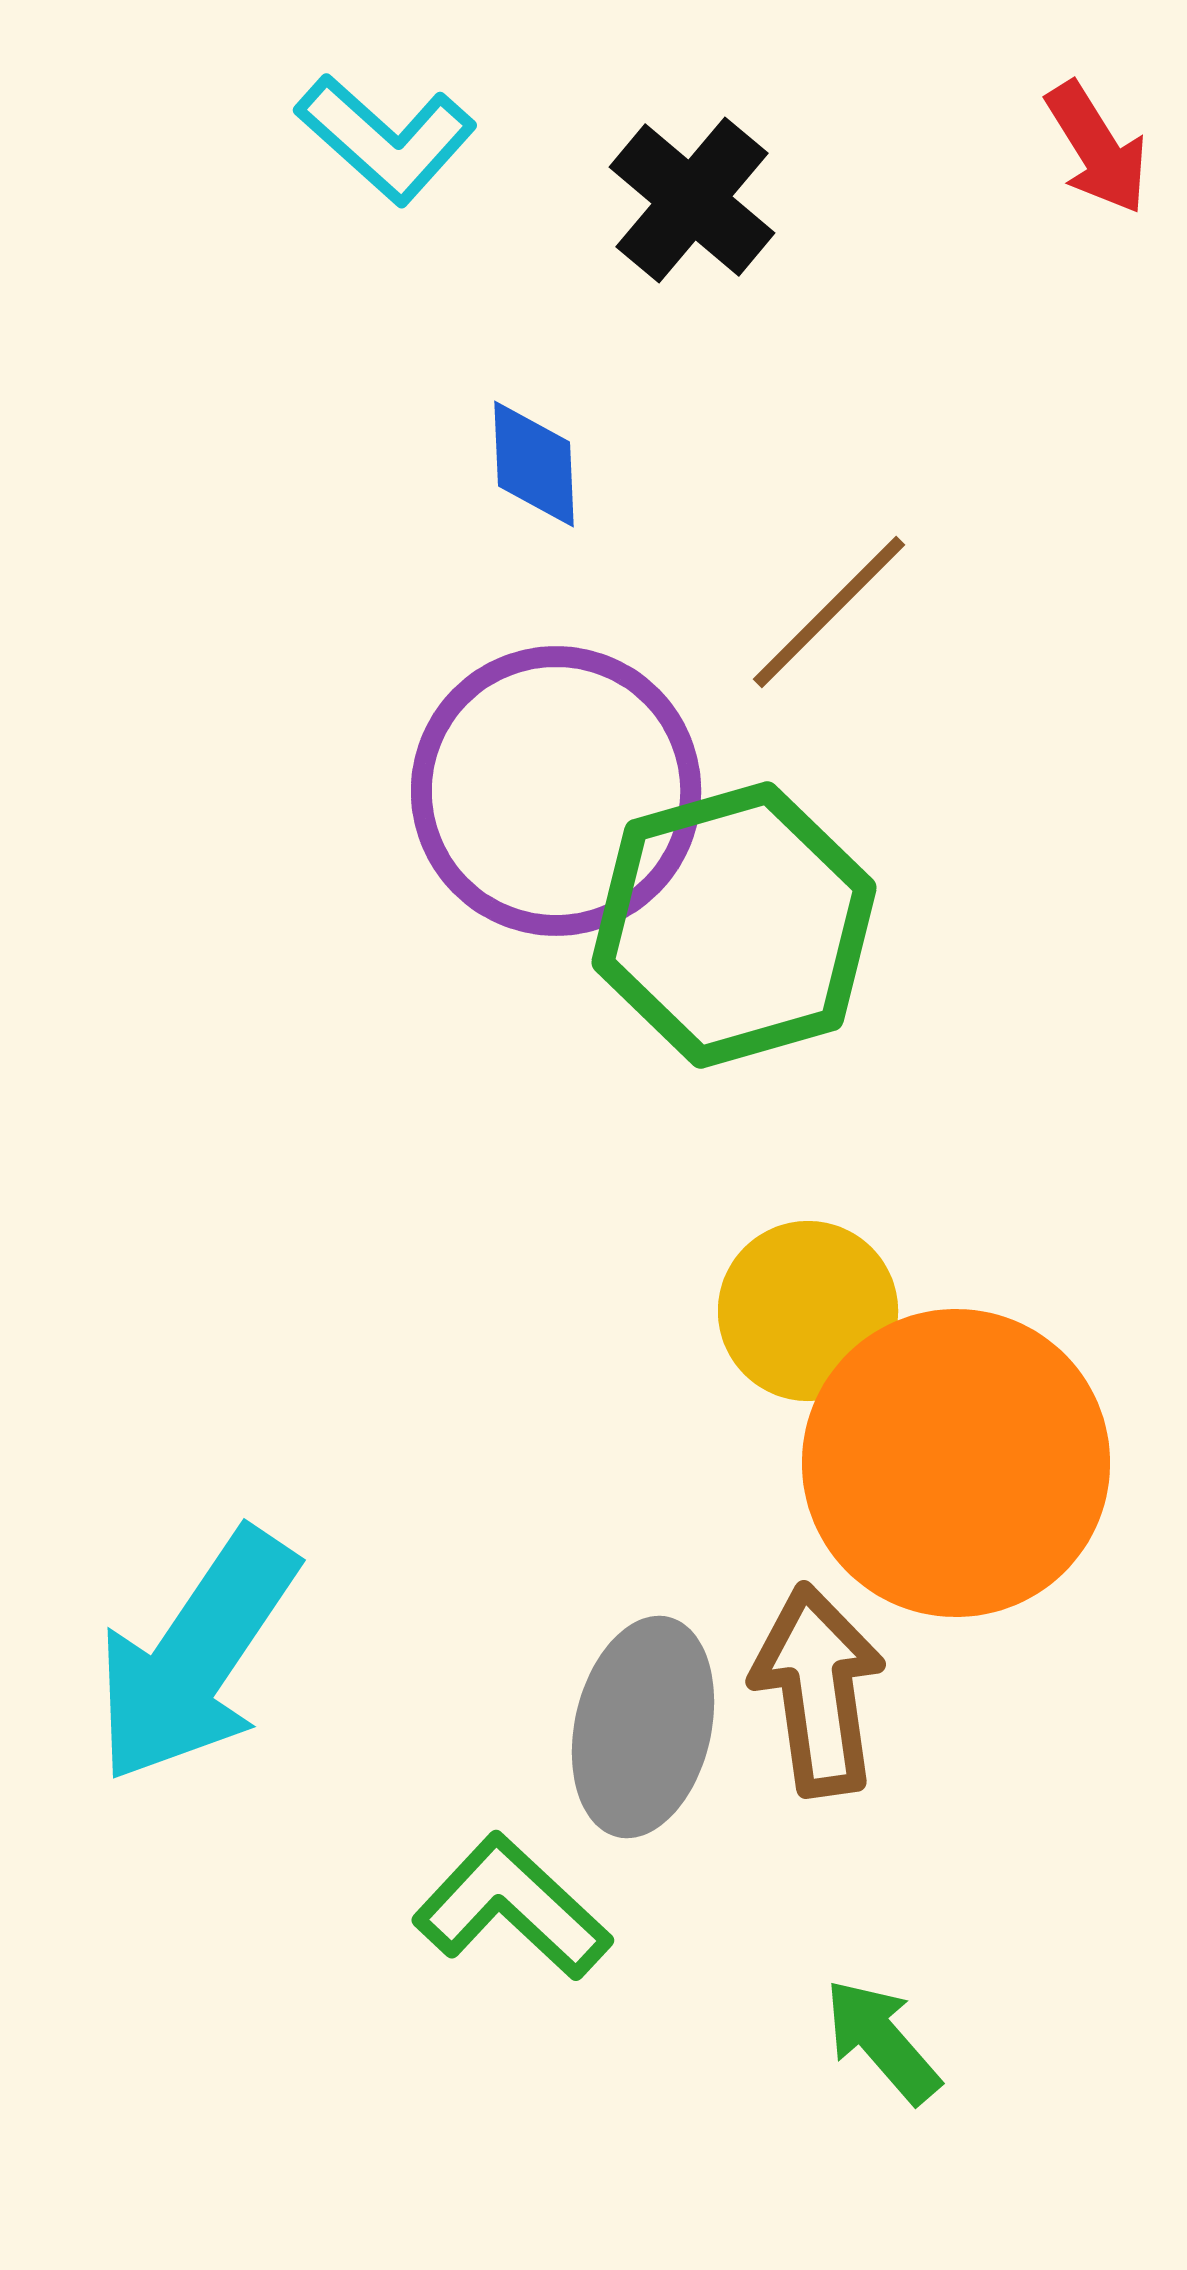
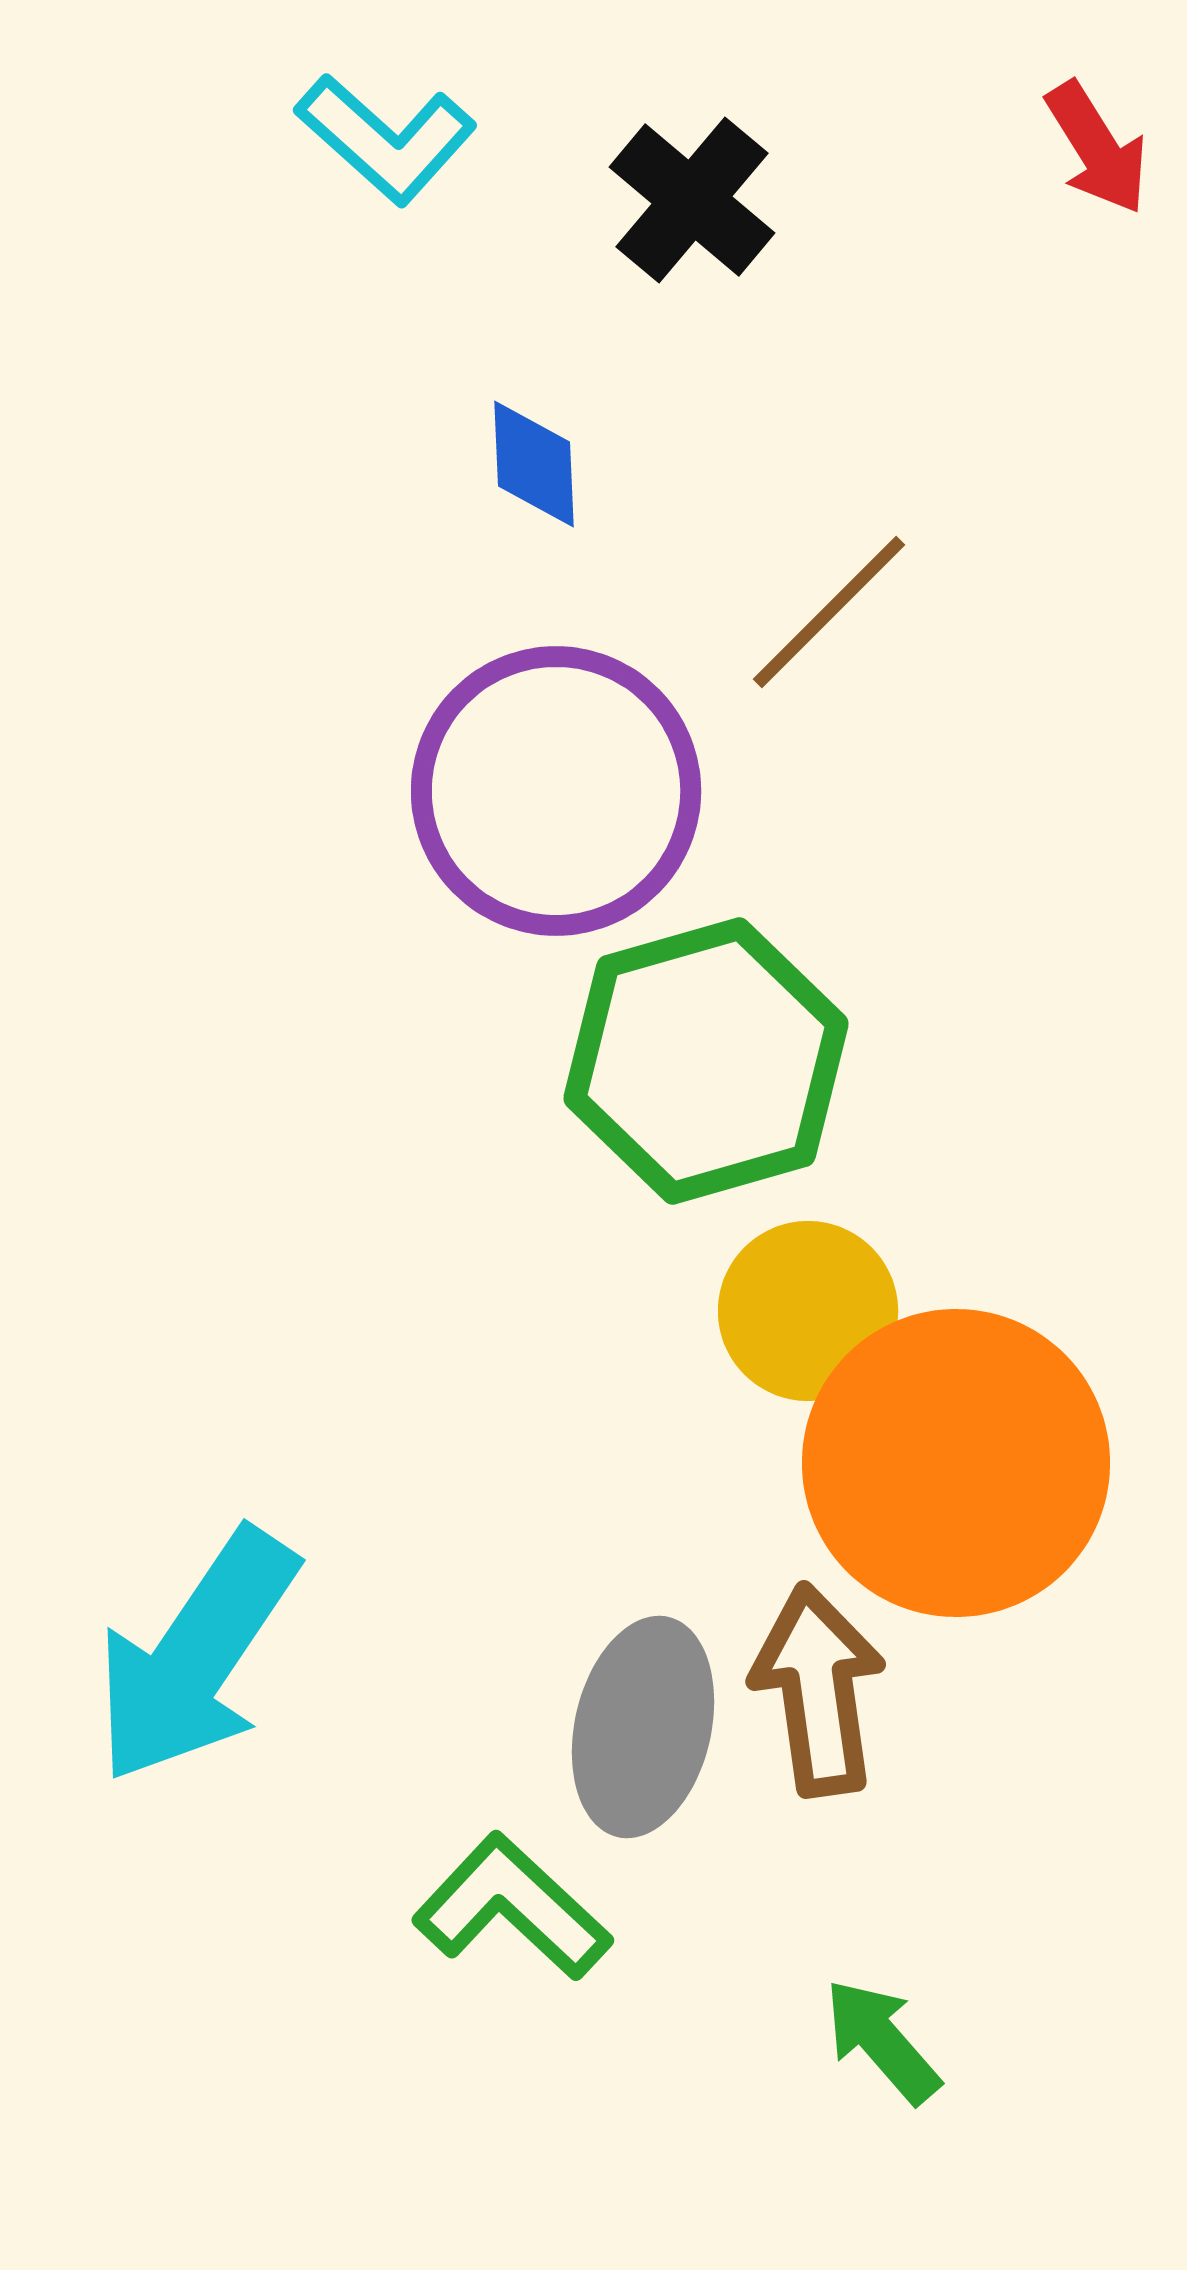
green hexagon: moved 28 px left, 136 px down
